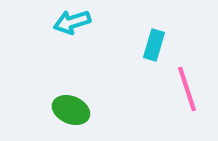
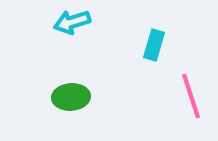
pink line: moved 4 px right, 7 px down
green ellipse: moved 13 px up; rotated 27 degrees counterclockwise
